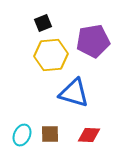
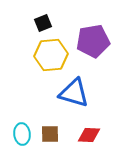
cyan ellipse: moved 1 px up; rotated 30 degrees counterclockwise
